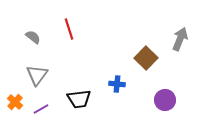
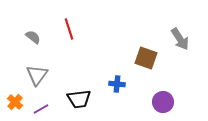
gray arrow: rotated 125 degrees clockwise
brown square: rotated 25 degrees counterclockwise
purple circle: moved 2 px left, 2 px down
